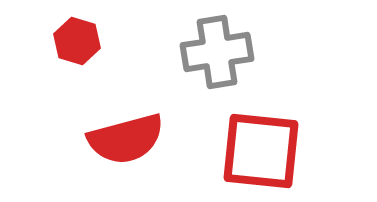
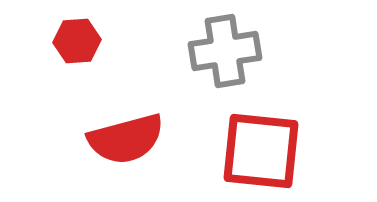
red hexagon: rotated 21 degrees counterclockwise
gray cross: moved 8 px right, 1 px up
